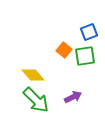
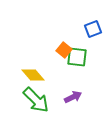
blue square: moved 4 px right, 3 px up
green square: moved 8 px left, 1 px down; rotated 15 degrees clockwise
